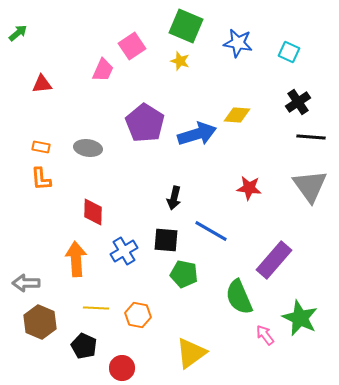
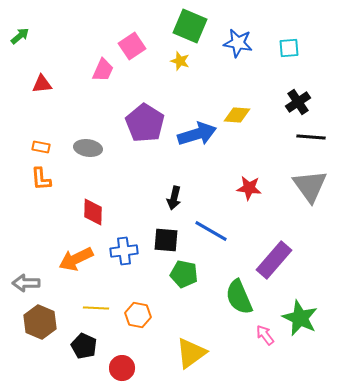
green square: moved 4 px right
green arrow: moved 2 px right, 3 px down
cyan square: moved 4 px up; rotated 30 degrees counterclockwise
blue cross: rotated 24 degrees clockwise
orange arrow: rotated 112 degrees counterclockwise
